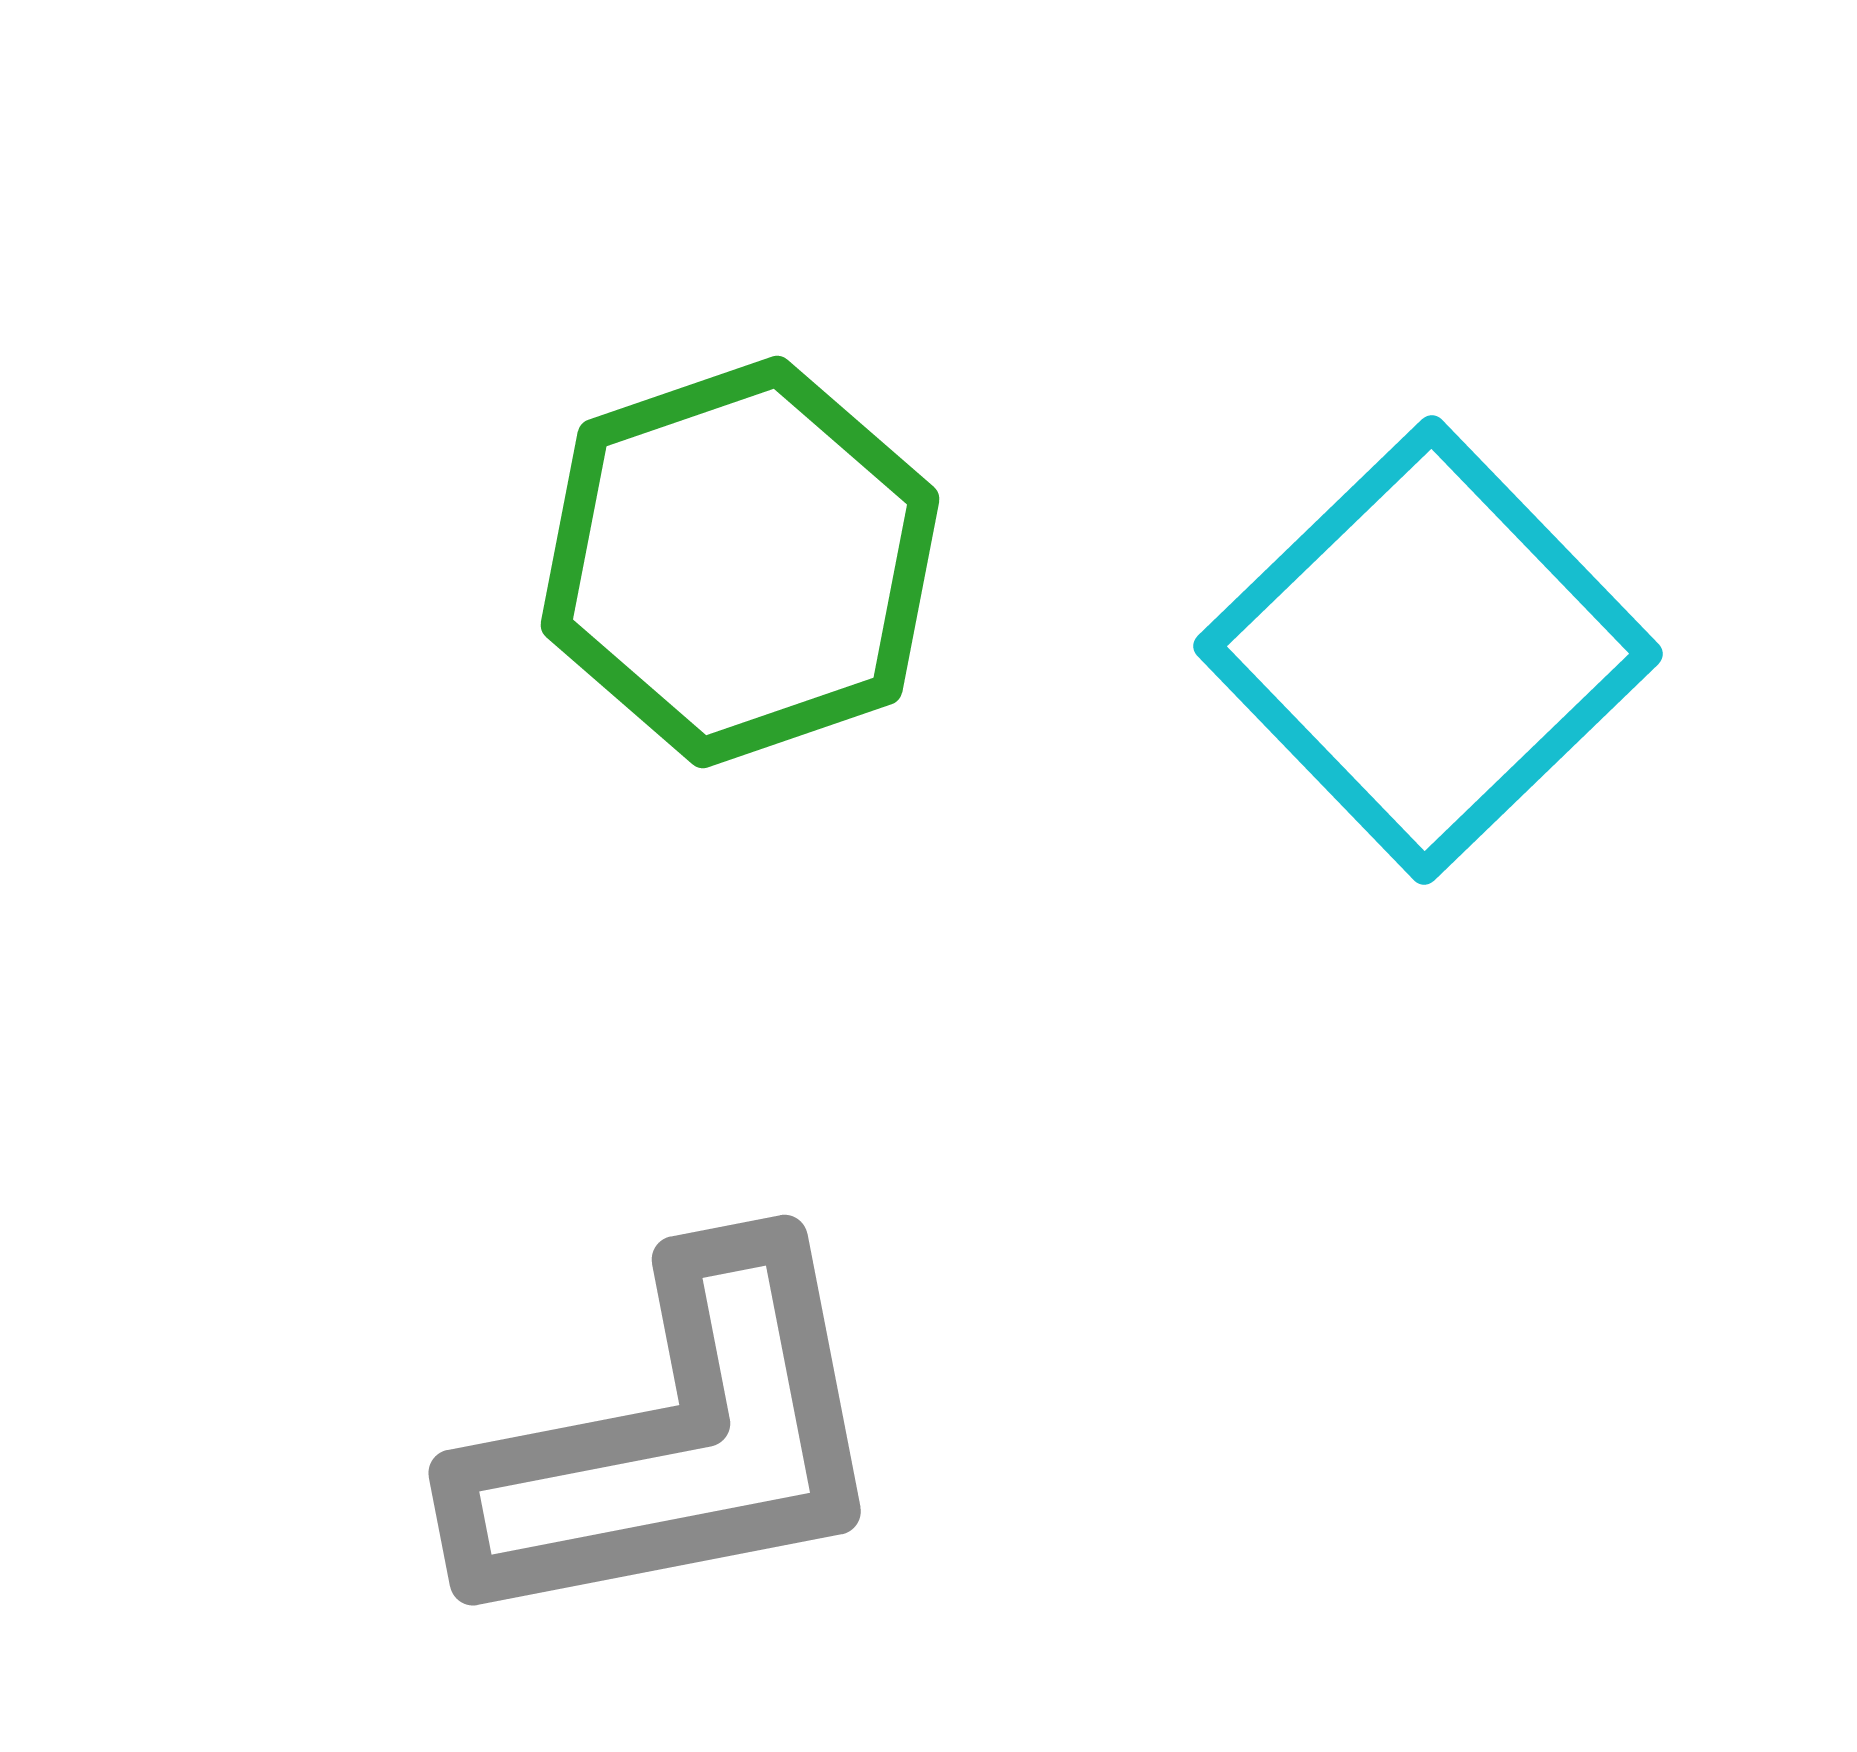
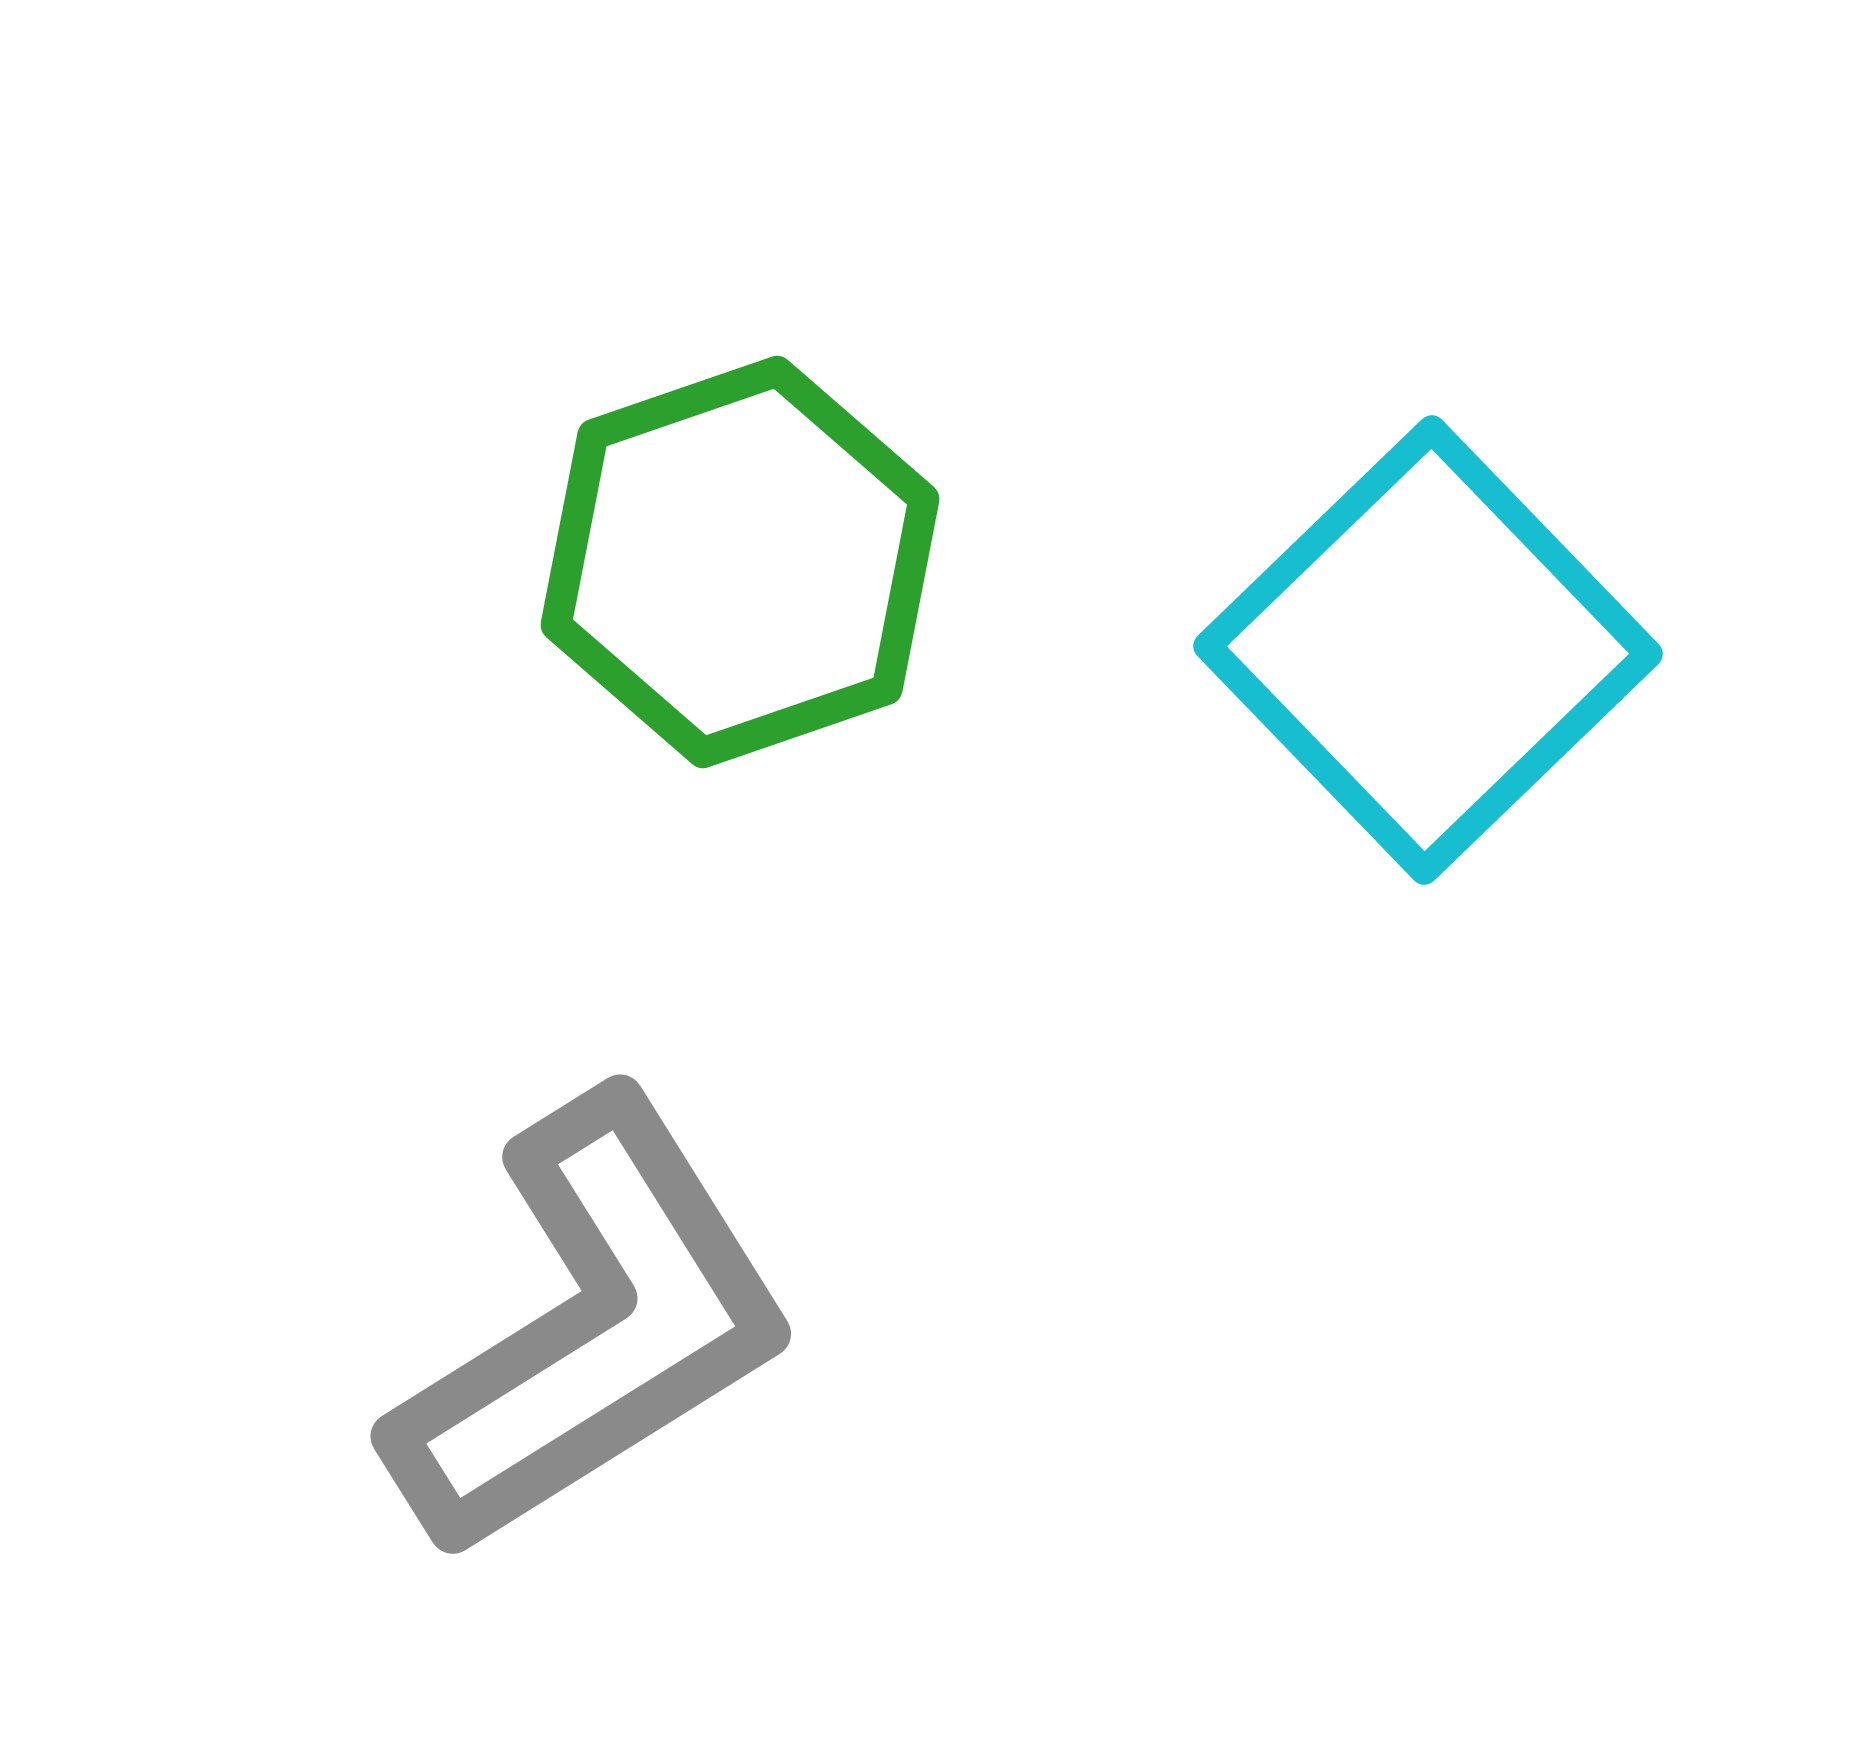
gray L-shape: moved 84 px left, 115 px up; rotated 21 degrees counterclockwise
